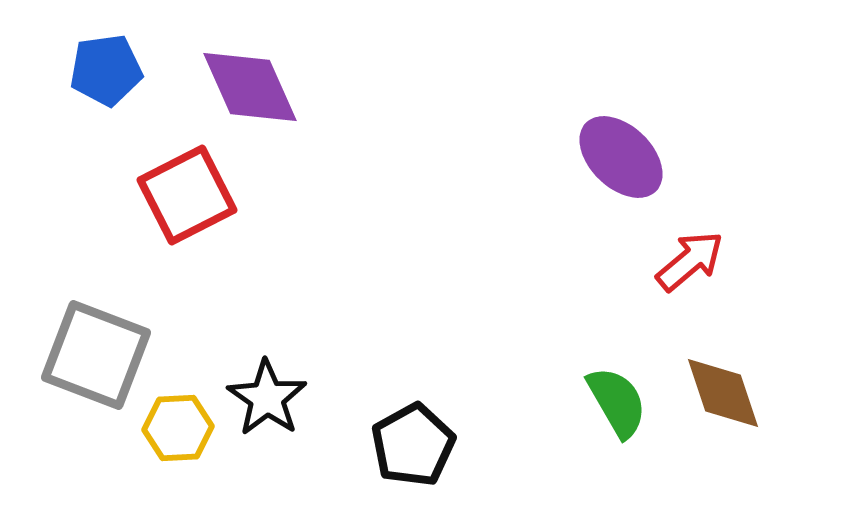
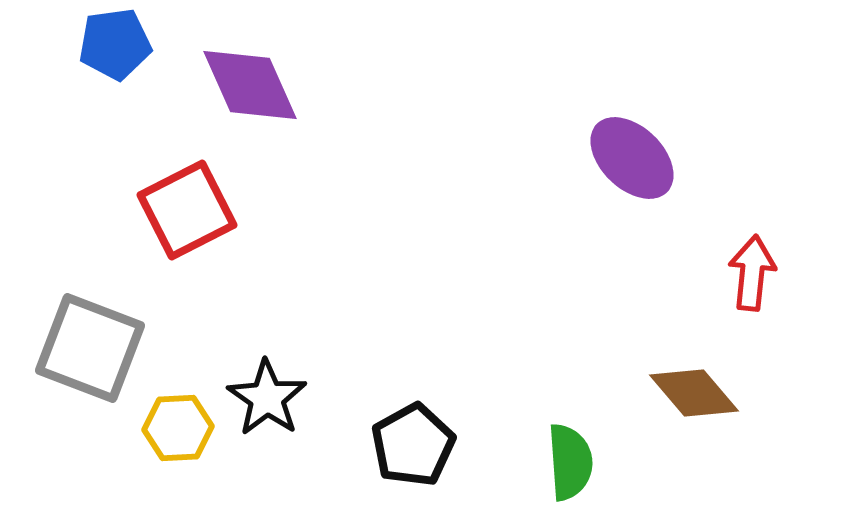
blue pentagon: moved 9 px right, 26 px up
purple diamond: moved 2 px up
purple ellipse: moved 11 px right, 1 px down
red square: moved 15 px down
red arrow: moved 62 px right, 12 px down; rotated 44 degrees counterclockwise
gray square: moved 6 px left, 7 px up
brown diamond: moved 29 px left; rotated 22 degrees counterclockwise
green semicircle: moved 47 px left, 60 px down; rotated 26 degrees clockwise
